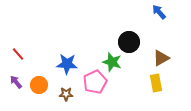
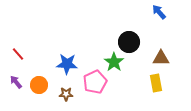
brown triangle: rotated 30 degrees clockwise
green star: moved 2 px right; rotated 18 degrees clockwise
